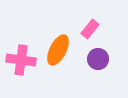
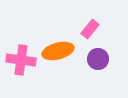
orange ellipse: moved 1 px down; rotated 48 degrees clockwise
